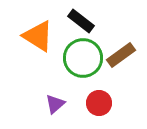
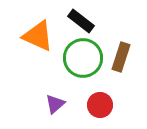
orange triangle: rotated 8 degrees counterclockwise
brown rectangle: moved 2 px down; rotated 36 degrees counterclockwise
red circle: moved 1 px right, 2 px down
